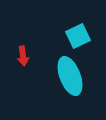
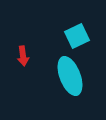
cyan square: moved 1 px left
